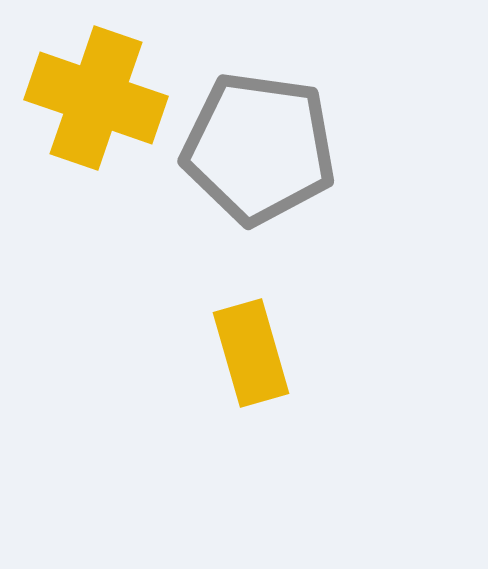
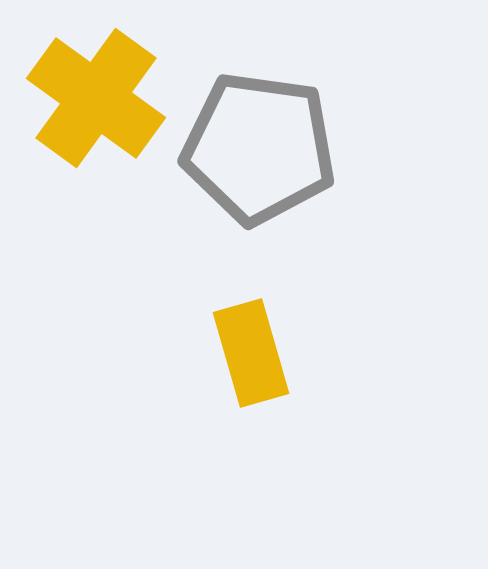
yellow cross: rotated 17 degrees clockwise
